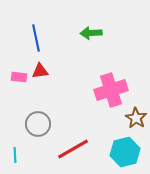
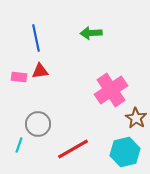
pink cross: rotated 16 degrees counterclockwise
cyan line: moved 4 px right, 10 px up; rotated 21 degrees clockwise
